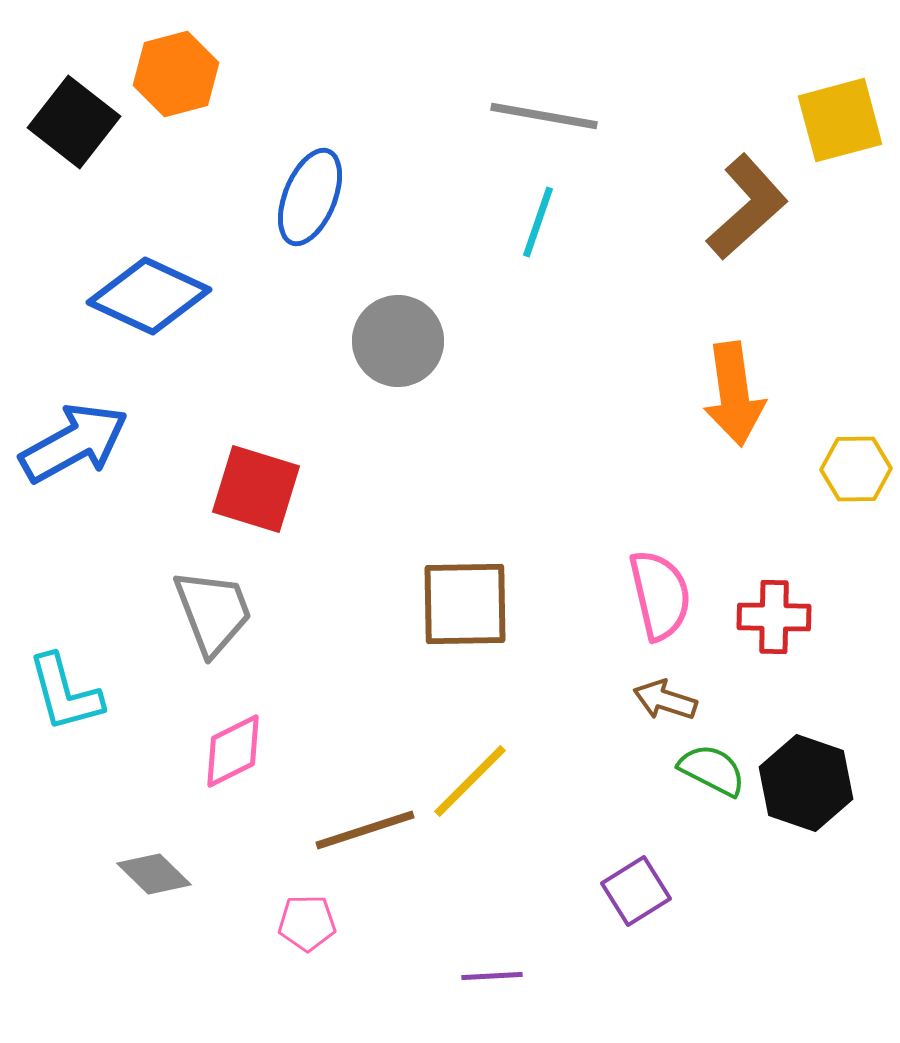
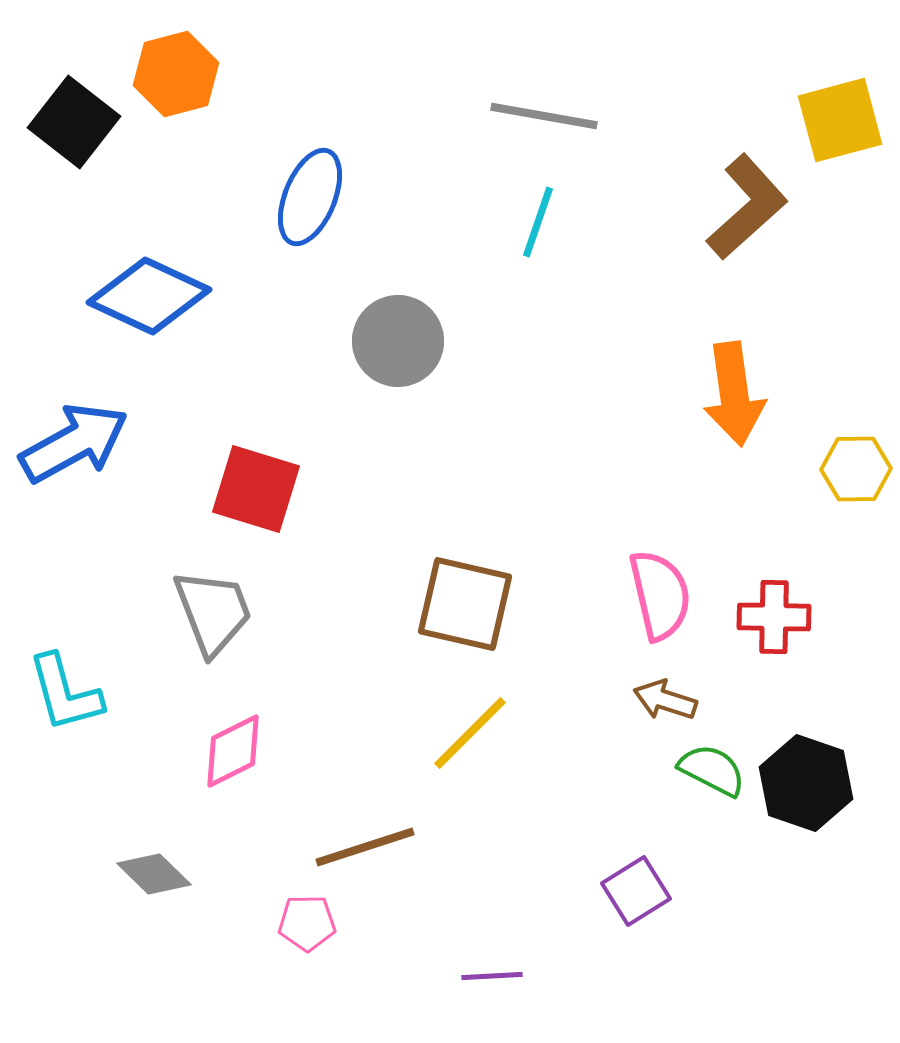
brown square: rotated 14 degrees clockwise
yellow line: moved 48 px up
brown line: moved 17 px down
